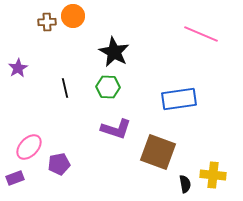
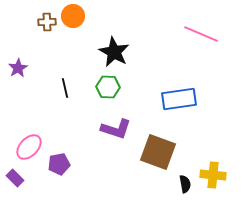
purple rectangle: rotated 66 degrees clockwise
